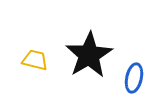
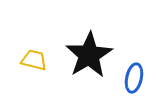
yellow trapezoid: moved 1 px left
